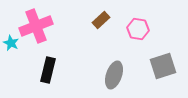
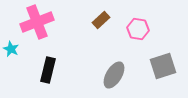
pink cross: moved 1 px right, 4 px up
cyan star: moved 6 px down
gray ellipse: rotated 12 degrees clockwise
